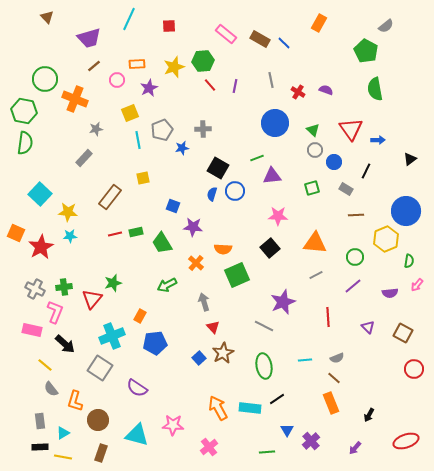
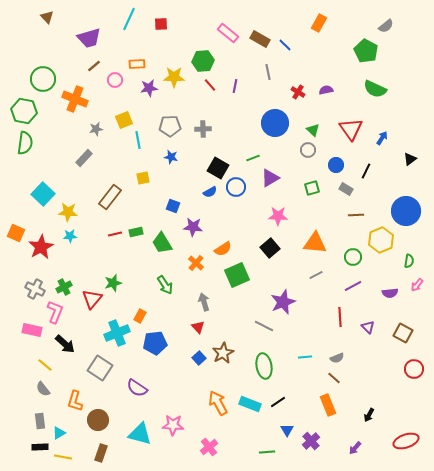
red square at (169, 26): moved 8 px left, 2 px up
pink rectangle at (226, 34): moved 2 px right, 1 px up
blue line at (284, 43): moved 1 px right, 2 px down
yellow star at (174, 67): moved 10 px down; rotated 20 degrees clockwise
green circle at (45, 79): moved 2 px left
pink circle at (117, 80): moved 2 px left
gray line at (271, 80): moved 3 px left, 8 px up
purple star at (149, 88): rotated 18 degrees clockwise
green semicircle at (375, 89): rotated 55 degrees counterclockwise
purple semicircle at (326, 90): rotated 32 degrees counterclockwise
yellow square at (130, 113): moved 6 px left, 7 px down
gray pentagon at (162, 130): moved 8 px right, 4 px up; rotated 20 degrees clockwise
blue arrow at (378, 140): moved 4 px right, 2 px up; rotated 56 degrees counterclockwise
blue star at (182, 148): moved 11 px left, 9 px down; rotated 24 degrees clockwise
gray circle at (315, 150): moved 7 px left
green line at (257, 158): moved 4 px left
blue circle at (334, 162): moved 2 px right, 3 px down
purple triangle at (272, 176): moved 2 px left, 2 px down; rotated 24 degrees counterclockwise
blue circle at (235, 191): moved 1 px right, 4 px up
cyan square at (40, 194): moved 3 px right
blue semicircle at (212, 194): moved 2 px left, 2 px up; rotated 136 degrees counterclockwise
yellow hexagon at (386, 239): moved 5 px left, 1 px down
orange semicircle at (223, 249): rotated 36 degrees counterclockwise
green circle at (355, 257): moved 2 px left
green arrow at (167, 285): moved 2 px left; rotated 96 degrees counterclockwise
purple line at (353, 286): rotated 12 degrees clockwise
green cross at (64, 287): rotated 21 degrees counterclockwise
red line at (328, 317): moved 12 px right
red triangle at (213, 327): moved 15 px left
cyan cross at (112, 336): moved 5 px right, 3 px up
cyan line at (305, 360): moved 3 px up
gray semicircle at (51, 389): moved 8 px left
black line at (277, 399): moved 1 px right, 3 px down
orange rectangle at (331, 403): moved 3 px left, 2 px down
orange arrow at (218, 408): moved 5 px up
cyan rectangle at (250, 408): moved 4 px up; rotated 15 degrees clockwise
cyan triangle at (63, 433): moved 4 px left
cyan triangle at (137, 435): moved 3 px right, 1 px up
